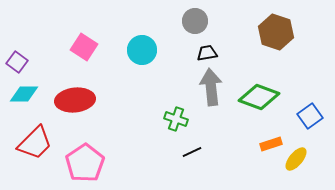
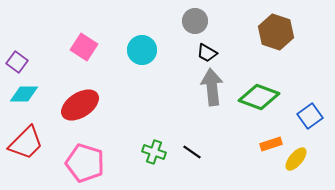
black trapezoid: rotated 140 degrees counterclockwise
gray arrow: moved 1 px right
red ellipse: moved 5 px right, 5 px down; rotated 27 degrees counterclockwise
green cross: moved 22 px left, 33 px down
red trapezoid: moved 9 px left
black line: rotated 60 degrees clockwise
pink pentagon: rotated 21 degrees counterclockwise
